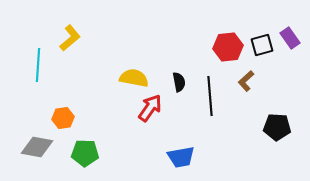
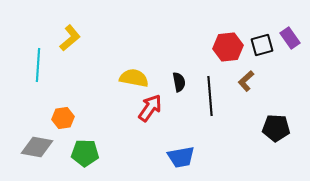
black pentagon: moved 1 px left, 1 px down
